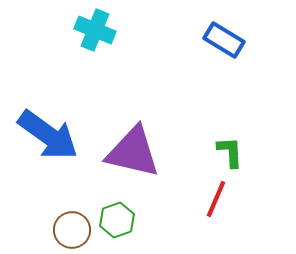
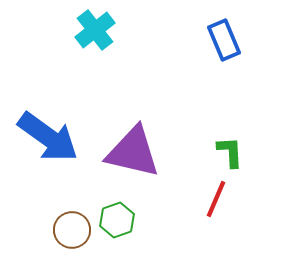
cyan cross: rotated 30 degrees clockwise
blue rectangle: rotated 36 degrees clockwise
blue arrow: moved 2 px down
